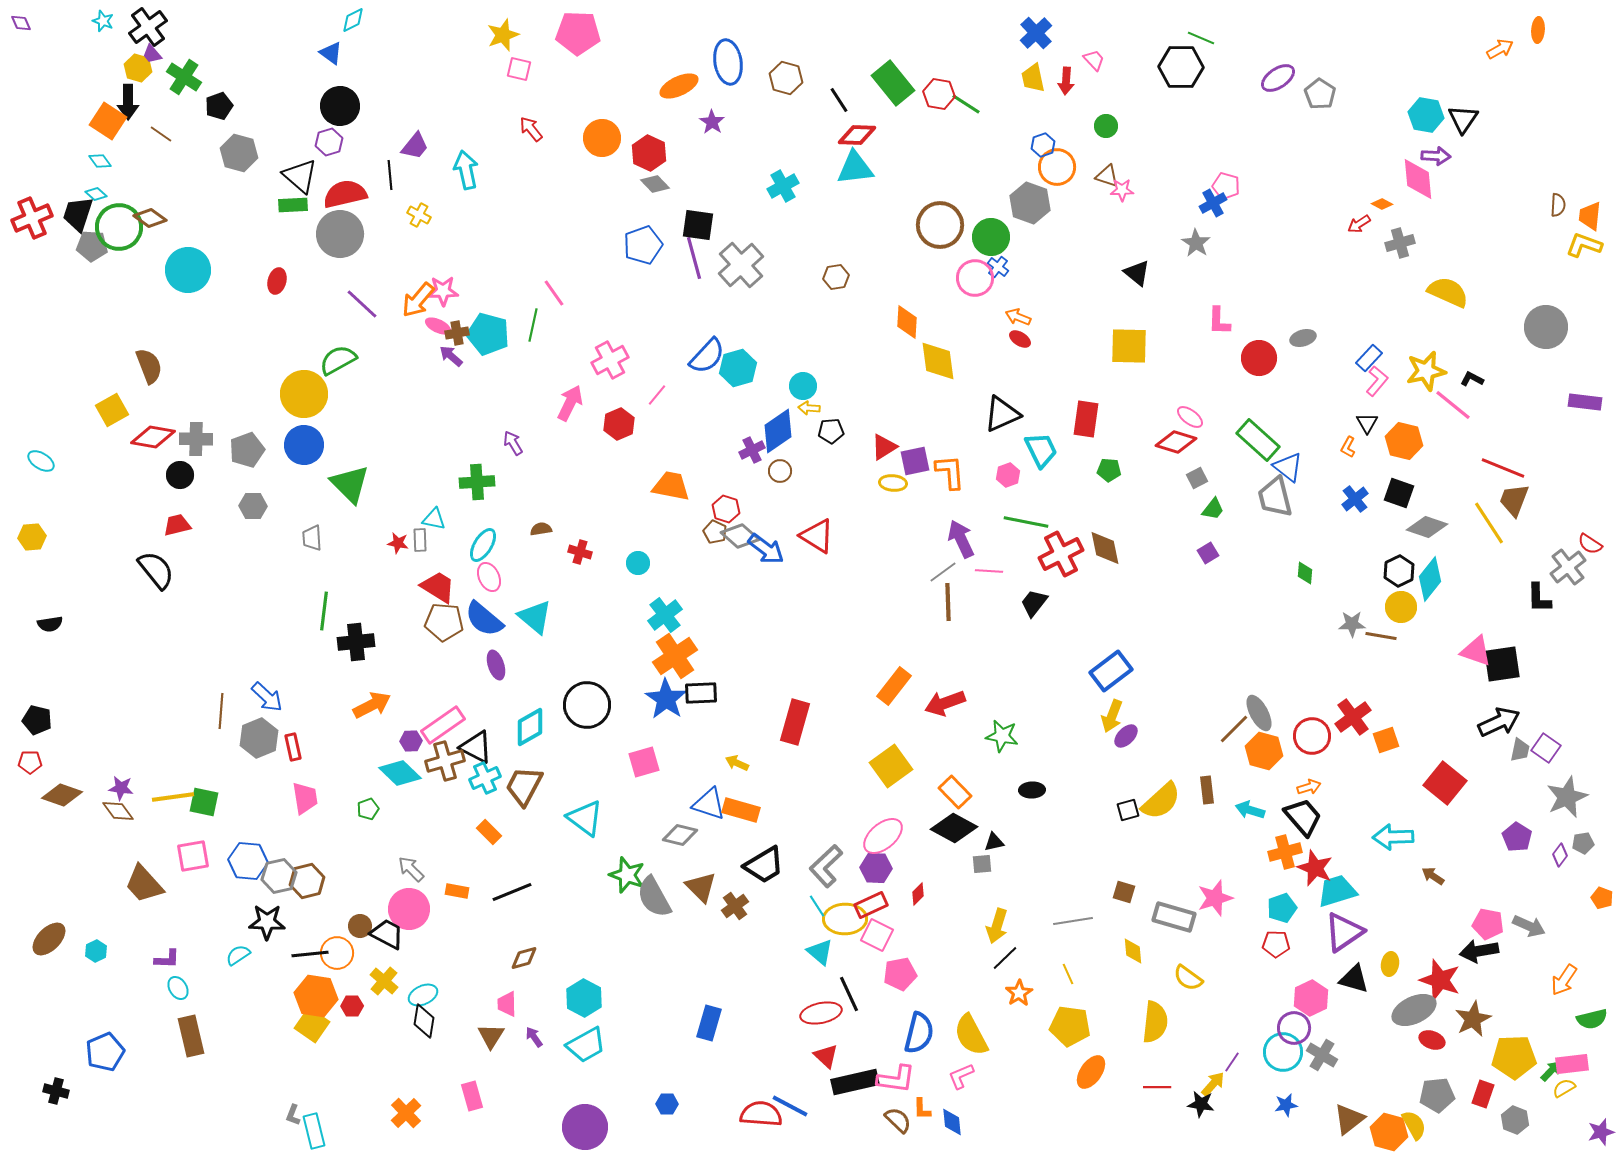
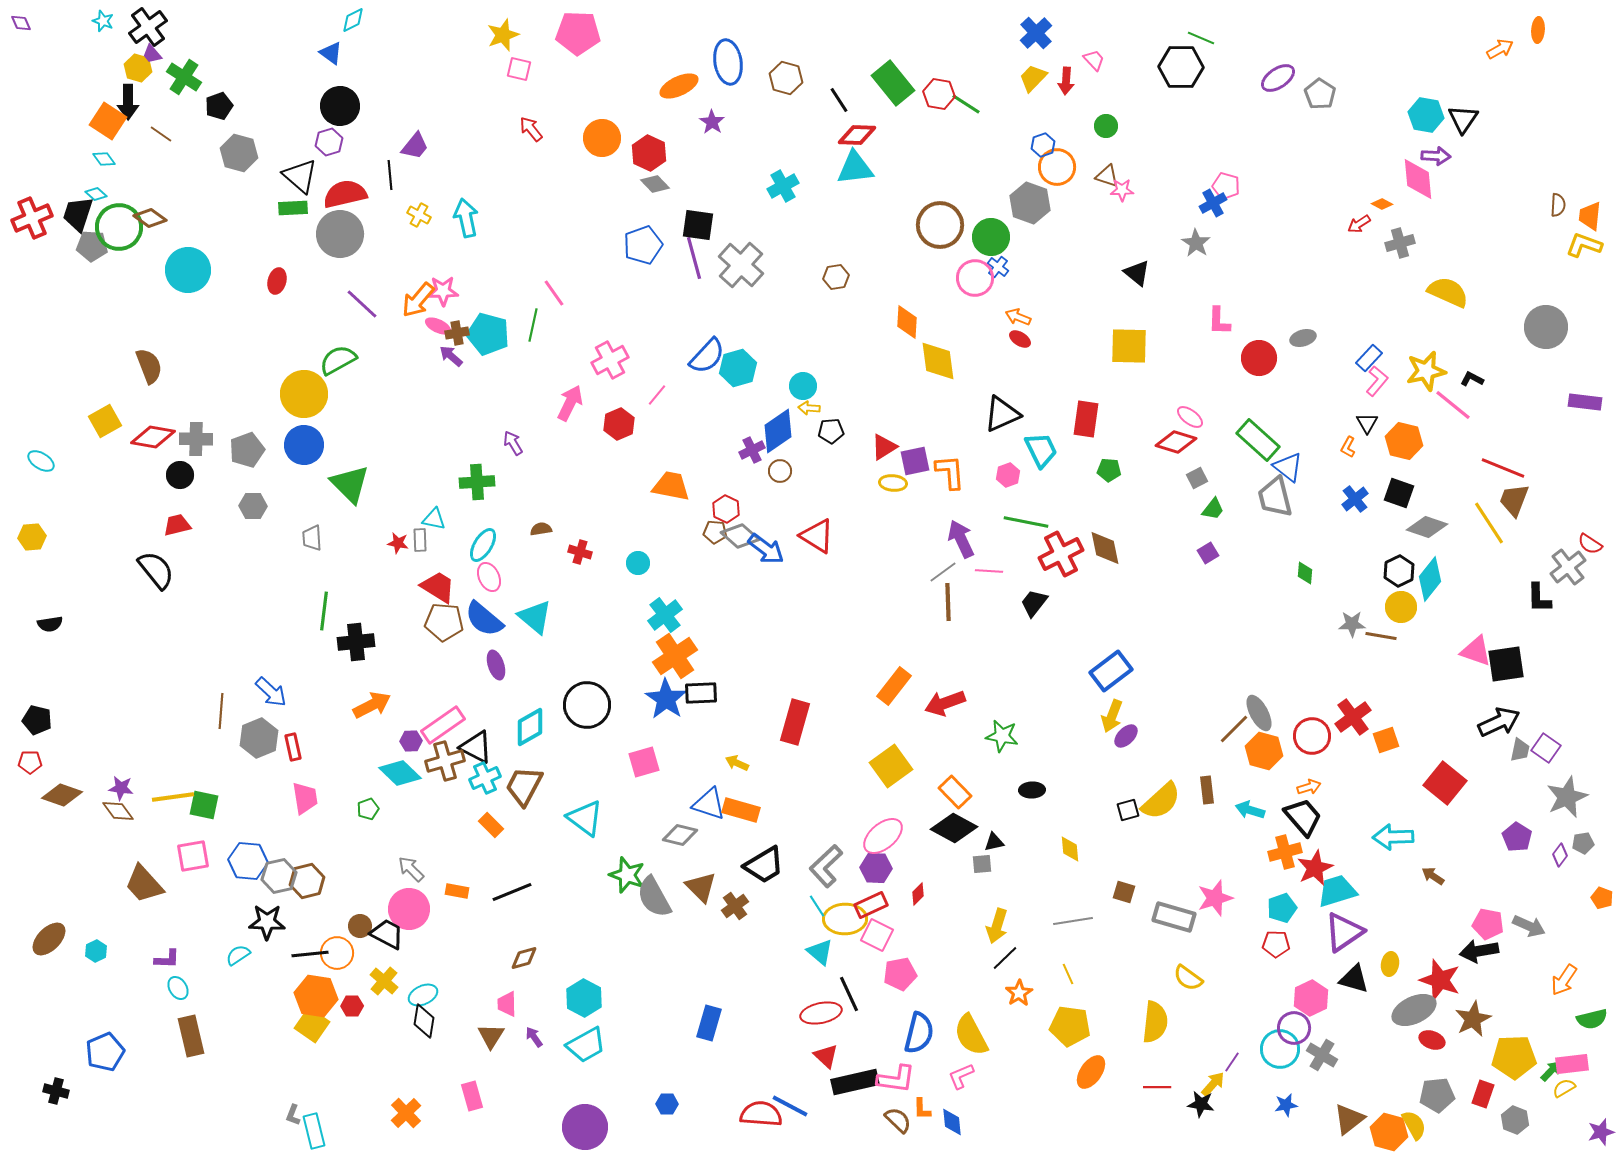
yellow trapezoid at (1033, 78): rotated 56 degrees clockwise
cyan diamond at (100, 161): moved 4 px right, 2 px up
cyan arrow at (466, 170): moved 48 px down
green rectangle at (293, 205): moved 3 px down
gray cross at (741, 265): rotated 6 degrees counterclockwise
yellow square at (112, 410): moved 7 px left, 11 px down
red hexagon at (726, 509): rotated 8 degrees clockwise
brown pentagon at (715, 532): rotated 20 degrees counterclockwise
black square at (1502, 664): moved 4 px right
blue arrow at (267, 697): moved 4 px right, 5 px up
green square at (204, 802): moved 3 px down
orange rectangle at (489, 832): moved 2 px right, 7 px up
red star at (1315, 868): rotated 24 degrees clockwise
yellow diamond at (1133, 951): moved 63 px left, 102 px up
cyan circle at (1283, 1052): moved 3 px left, 3 px up
